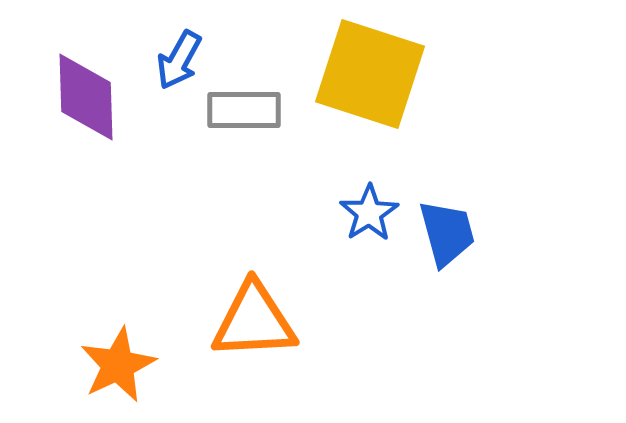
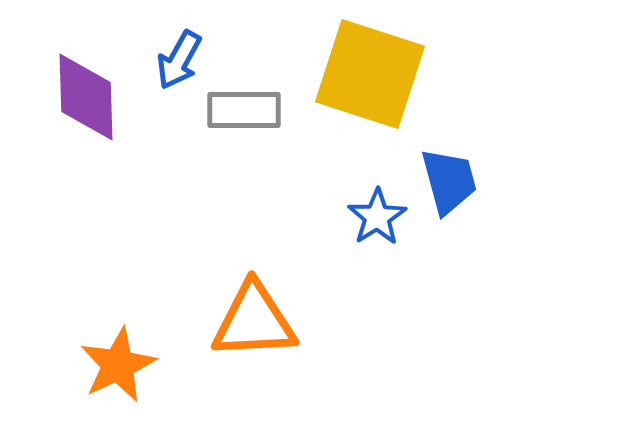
blue star: moved 8 px right, 4 px down
blue trapezoid: moved 2 px right, 52 px up
